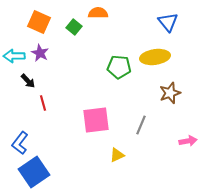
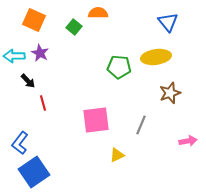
orange square: moved 5 px left, 2 px up
yellow ellipse: moved 1 px right
